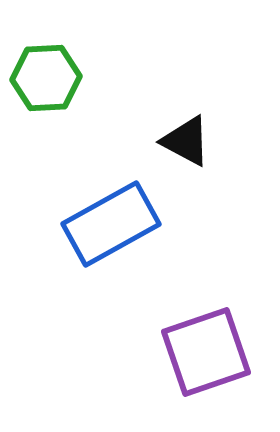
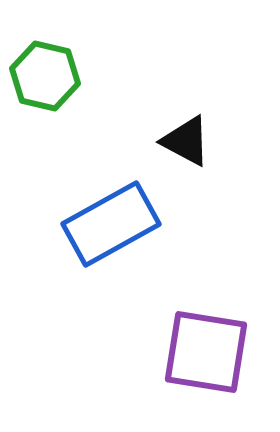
green hexagon: moved 1 px left, 2 px up; rotated 16 degrees clockwise
purple square: rotated 28 degrees clockwise
